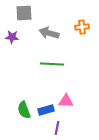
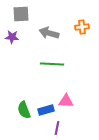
gray square: moved 3 px left, 1 px down
